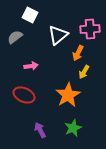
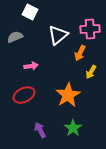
white square: moved 3 px up
gray semicircle: rotated 14 degrees clockwise
orange arrow: moved 2 px right
yellow arrow: moved 7 px right
red ellipse: rotated 50 degrees counterclockwise
green star: rotated 12 degrees counterclockwise
